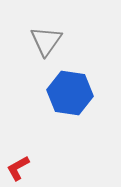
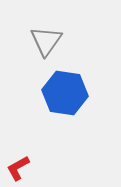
blue hexagon: moved 5 px left
